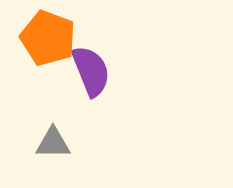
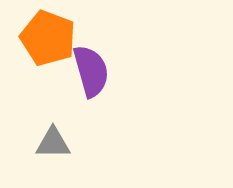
purple semicircle: rotated 6 degrees clockwise
